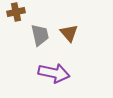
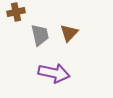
brown triangle: rotated 24 degrees clockwise
